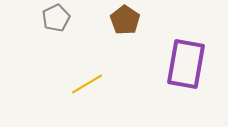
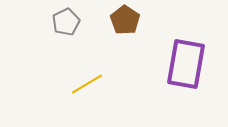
gray pentagon: moved 10 px right, 4 px down
